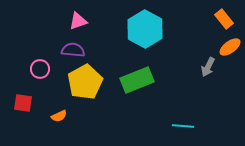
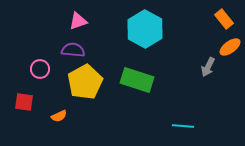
green rectangle: rotated 40 degrees clockwise
red square: moved 1 px right, 1 px up
